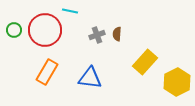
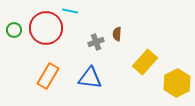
red circle: moved 1 px right, 2 px up
gray cross: moved 1 px left, 7 px down
orange rectangle: moved 1 px right, 4 px down
yellow hexagon: moved 1 px down
